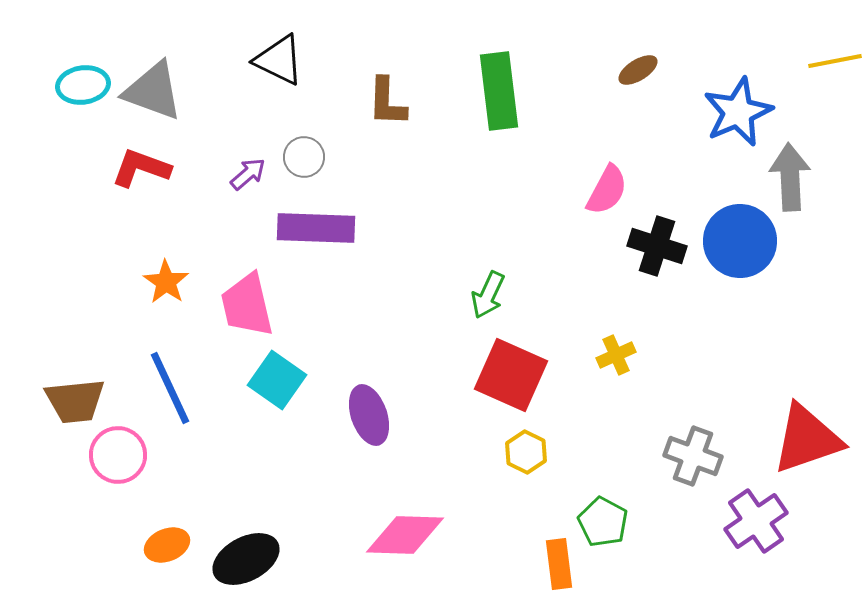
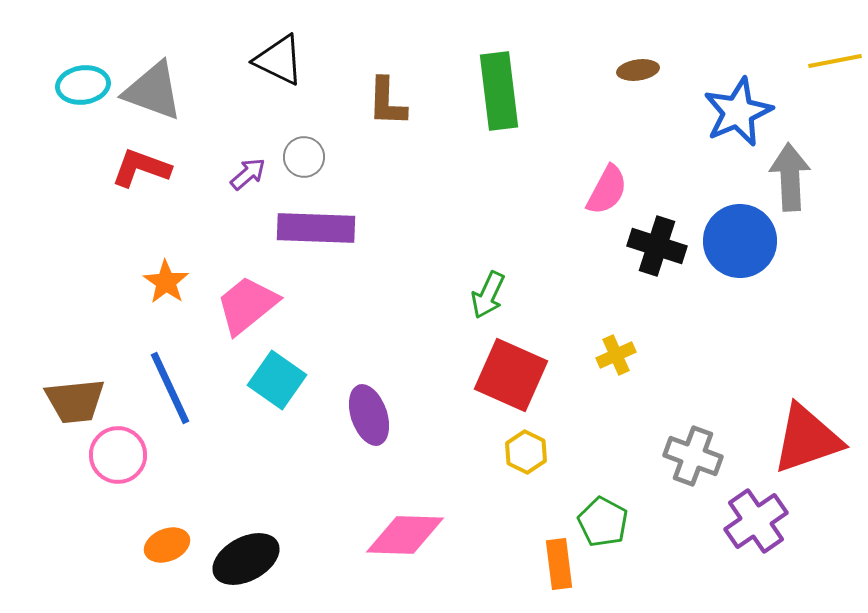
brown ellipse: rotated 24 degrees clockwise
pink trapezoid: rotated 64 degrees clockwise
